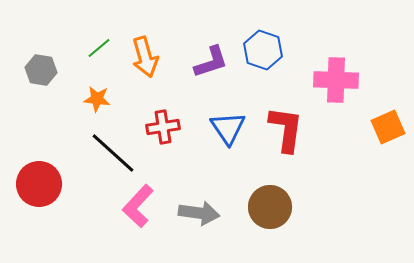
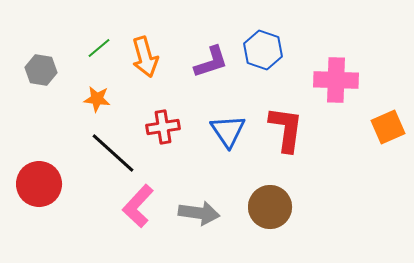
blue triangle: moved 3 px down
